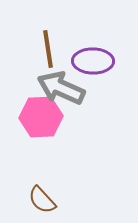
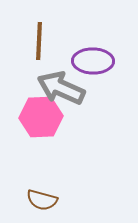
brown line: moved 9 px left, 8 px up; rotated 12 degrees clockwise
brown semicircle: rotated 32 degrees counterclockwise
